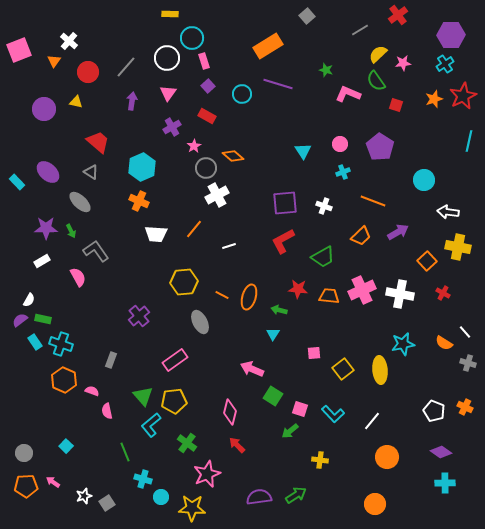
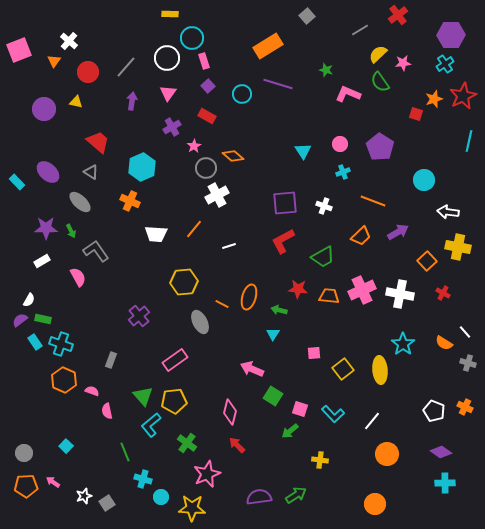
green semicircle at (376, 81): moved 4 px right, 1 px down
red square at (396, 105): moved 20 px right, 9 px down
orange cross at (139, 201): moved 9 px left
orange line at (222, 295): moved 9 px down
cyan star at (403, 344): rotated 25 degrees counterclockwise
orange circle at (387, 457): moved 3 px up
